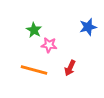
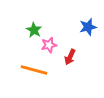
pink star: rotated 21 degrees counterclockwise
red arrow: moved 11 px up
